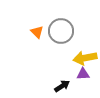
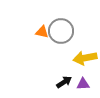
orange triangle: moved 5 px right; rotated 32 degrees counterclockwise
purple triangle: moved 10 px down
black arrow: moved 2 px right, 4 px up
